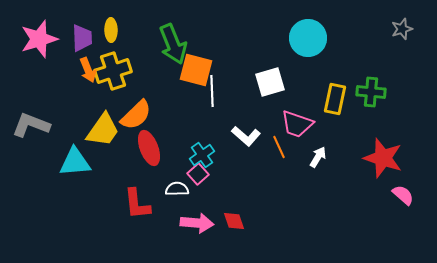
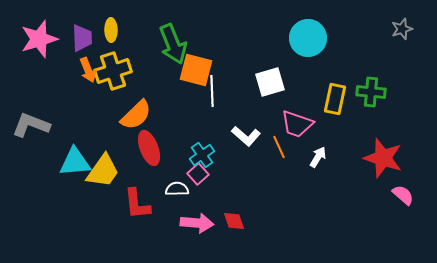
yellow trapezoid: moved 41 px down
